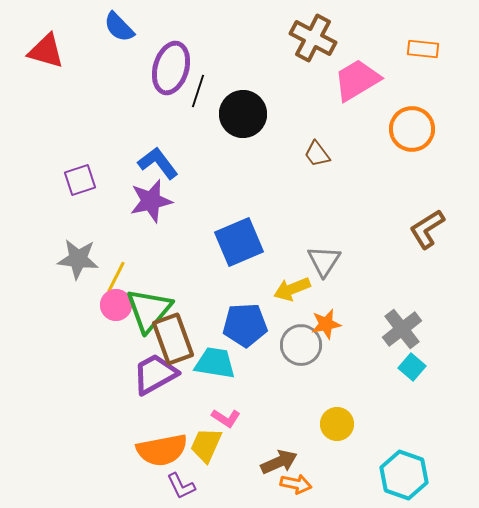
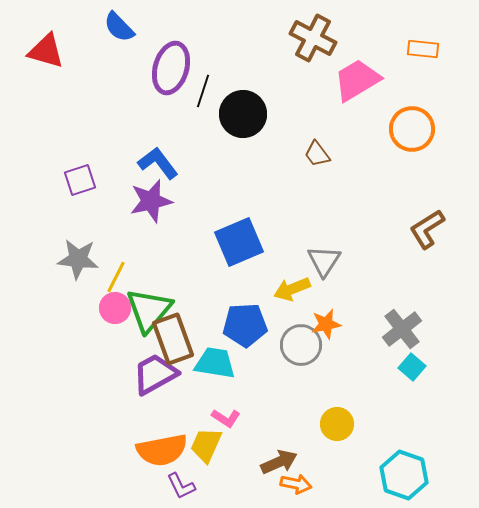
black line: moved 5 px right
pink circle: moved 1 px left, 3 px down
